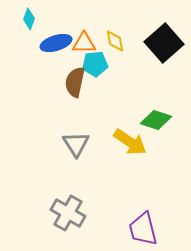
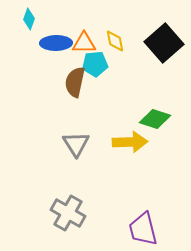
blue ellipse: rotated 16 degrees clockwise
green diamond: moved 1 px left, 1 px up
yellow arrow: rotated 36 degrees counterclockwise
